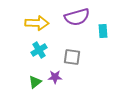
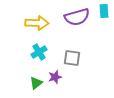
cyan rectangle: moved 1 px right, 20 px up
cyan cross: moved 2 px down
gray square: moved 1 px down
purple star: rotated 16 degrees counterclockwise
green triangle: moved 1 px right, 1 px down
